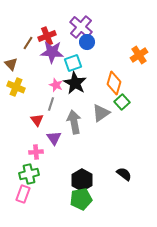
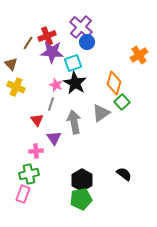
pink cross: moved 1 px up
